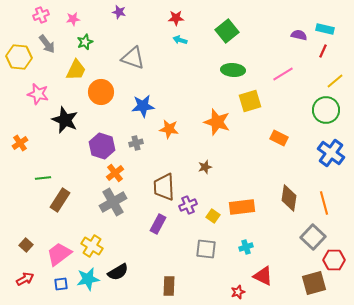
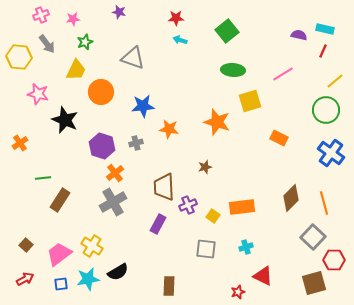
brown diamond at (289, 198): moved 2 px right; rotated 36 degrees clockwise
